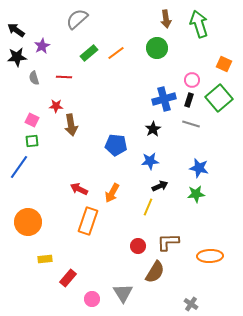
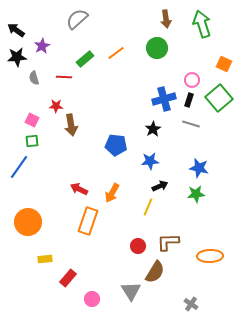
green arrow at (199, 24): moved 3 px right
green rectangle at (89, 53): moved 4 px left, 6 px down
gray triangle at (123, 293): moved 8 px right, 2 px up
